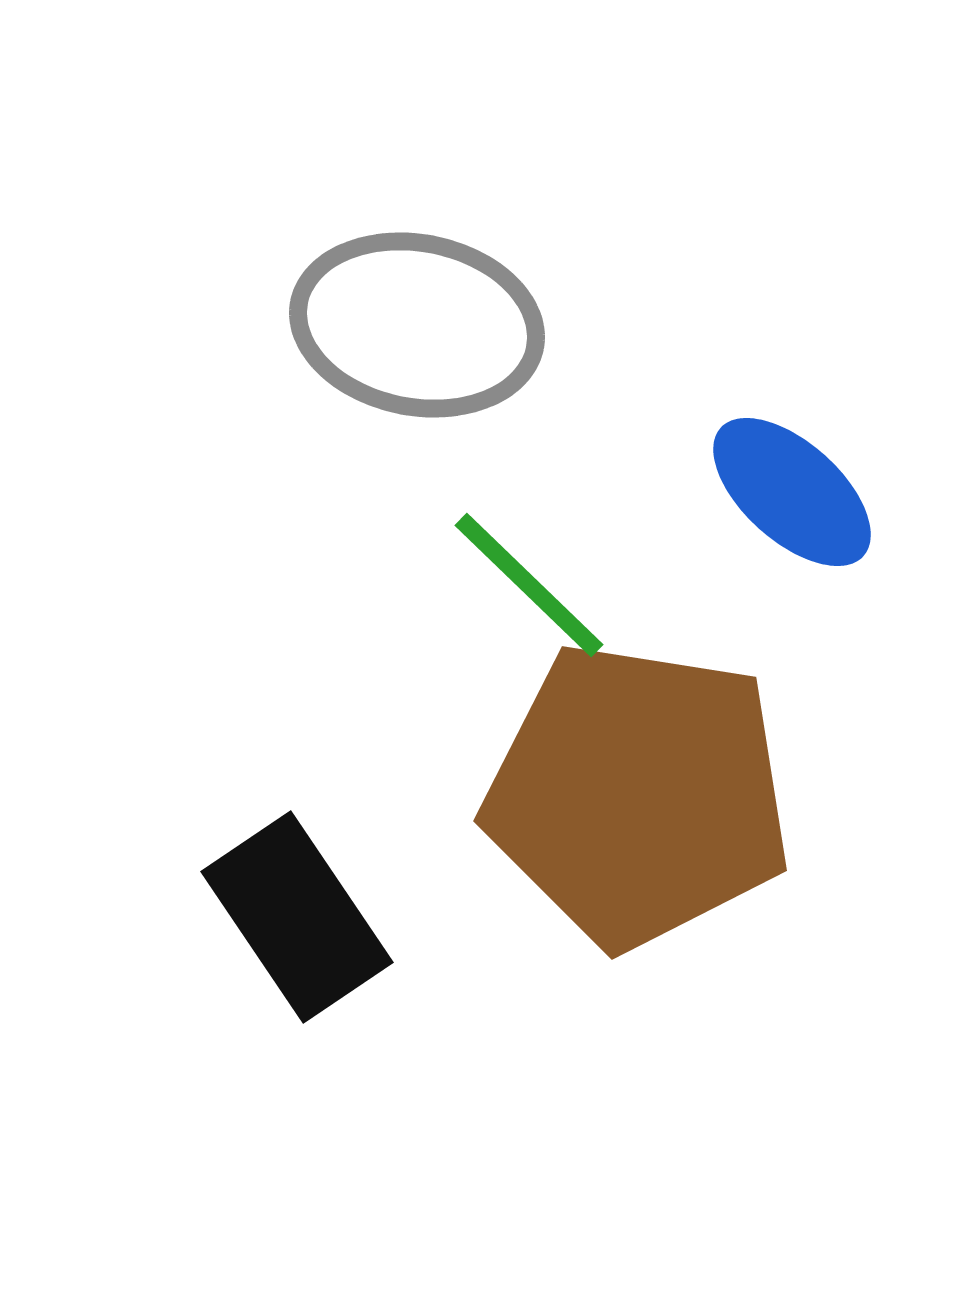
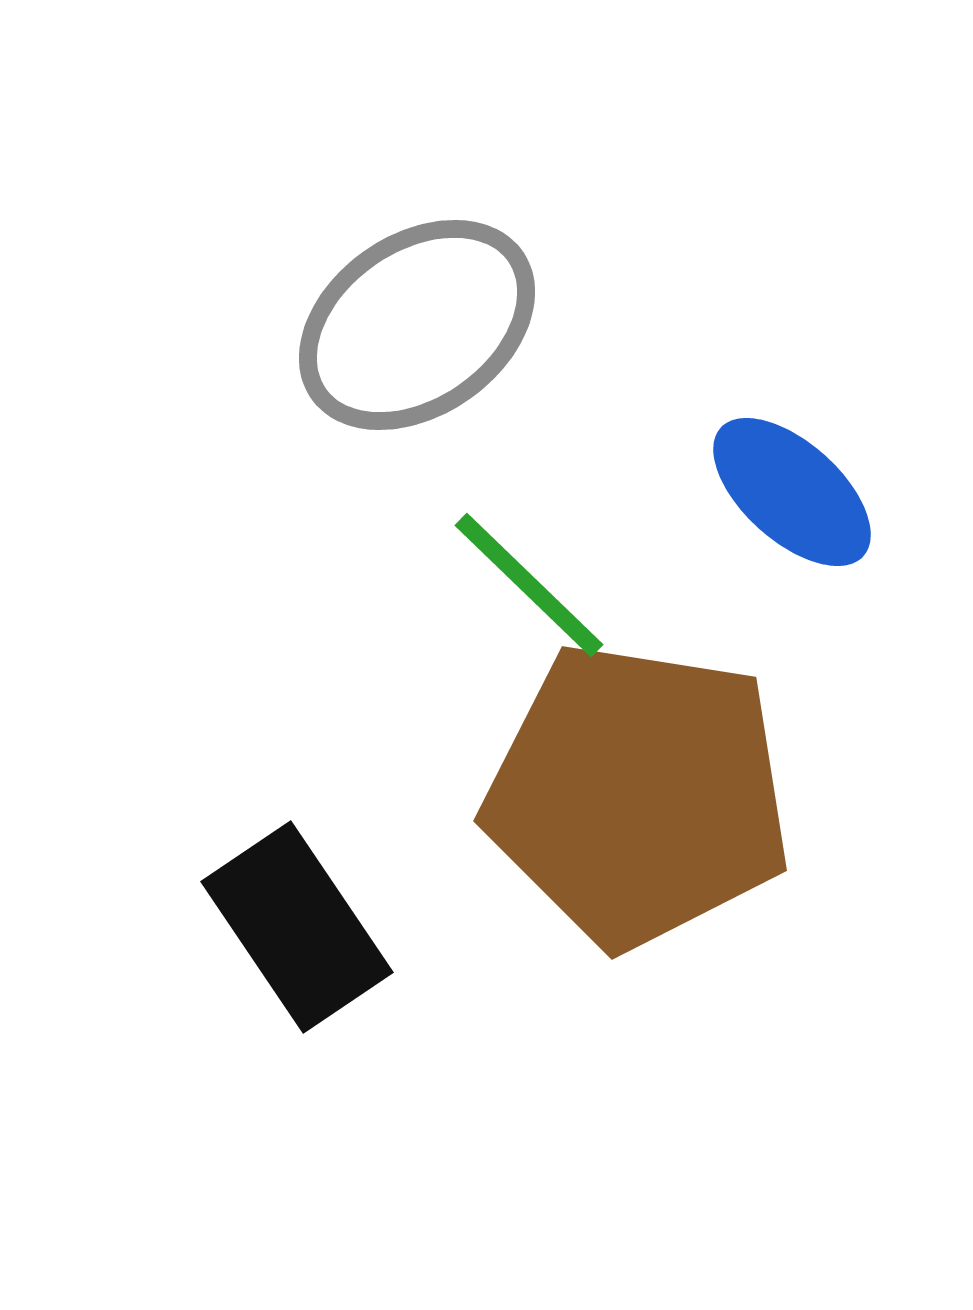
gray ellipse: rotated 46 degrees counterclockwise
black rectangle: moved 10 px down
